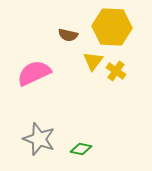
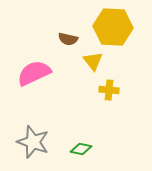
yellow hexagon: moved 1 px right
brown semicircle: moved 4 px down
yellow triangle: rotated 15 degrees counterclockwise
yellow cross: moved 7 px left, 19 px down; rotated 30 degrees counterclockwise
gray star: moved 6 px left, 3 px down
